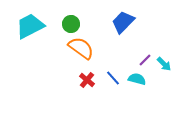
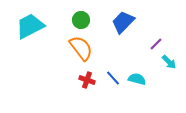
green circle: moved 10 px right, 4 px up
orange semicircle: rotated 16 degrees clockwise
purple line: moved 11 px right, 16 px up
cyan arrow: moved 5 px right, 2 px up
red cross: rotated 21 degrees counterclockwise
